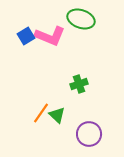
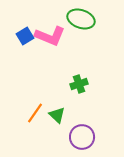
blue square: moved 1 px left
orange line: moved 6 px left
purple circle: moved 7 px left, 3 px down
